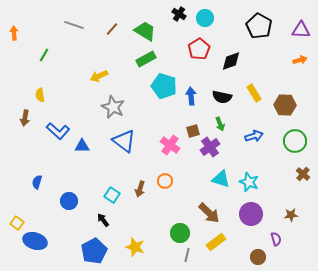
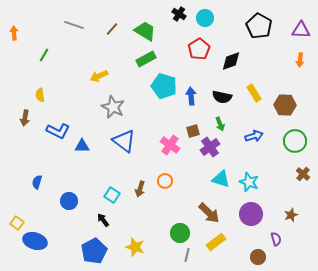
orange arrow at (300, 60): rotated 112 degrees clockwise
blue L-shape at (58, 131): rotated 15 degrees counterclockwise
brown star at (291, 215): rotated 16 degrees counterclockwise
